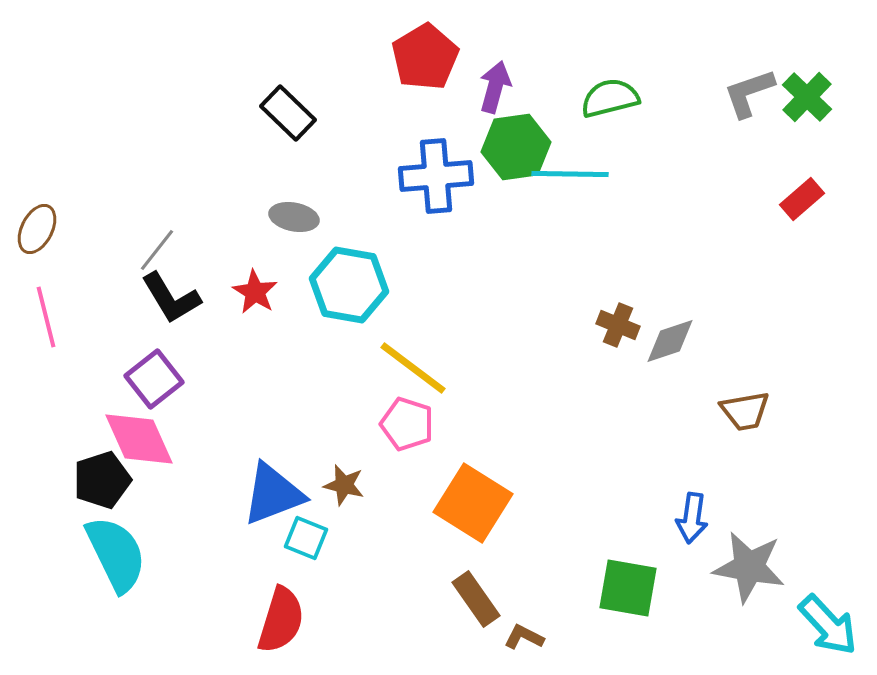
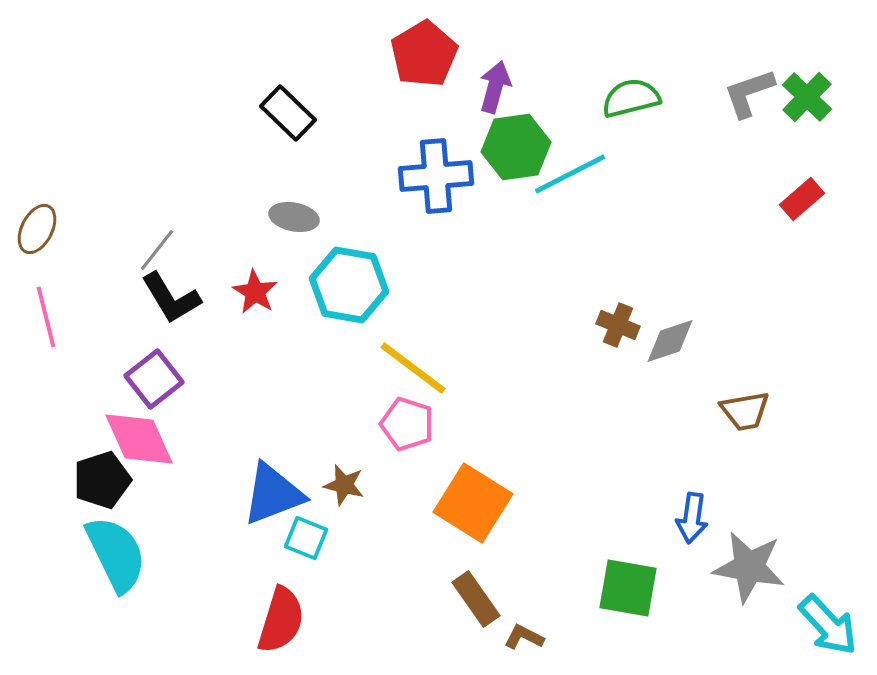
red pentagon: moved 1 px left, 3 px up
green semicircle: moved 21 px right
cyan line: rotated 28 degrees counterclockwise
